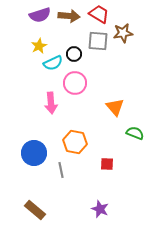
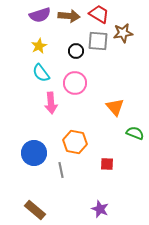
black circle: moved 2 px right, 3 px up
cyan semicircle: moved 12 px left, 10 px down; rotated 78 degrees clockwise
